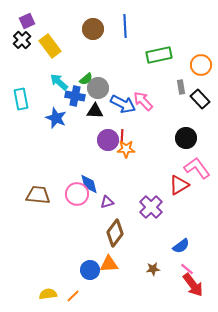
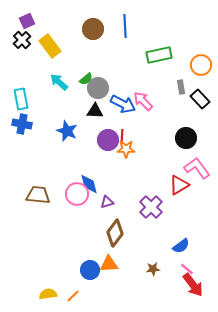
blue cross: moved 53 px left, 28 px down
blue star: moved 11 px right, 13 px down
